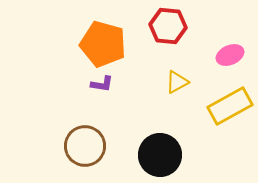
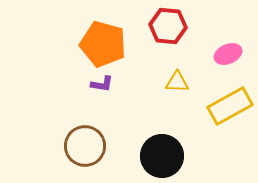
pink ellipse: moved 2 px left, 1 px up
yellow triangle: rotated 30 degrees clockwise
black circle: moved 2 px right, 1 px down
